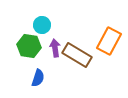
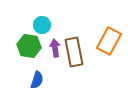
brown rectangle: moved 3 px left, 3 px up; rotated 48 degrees clockwise
blue semicircle: moved 1 px left, 2 px down
